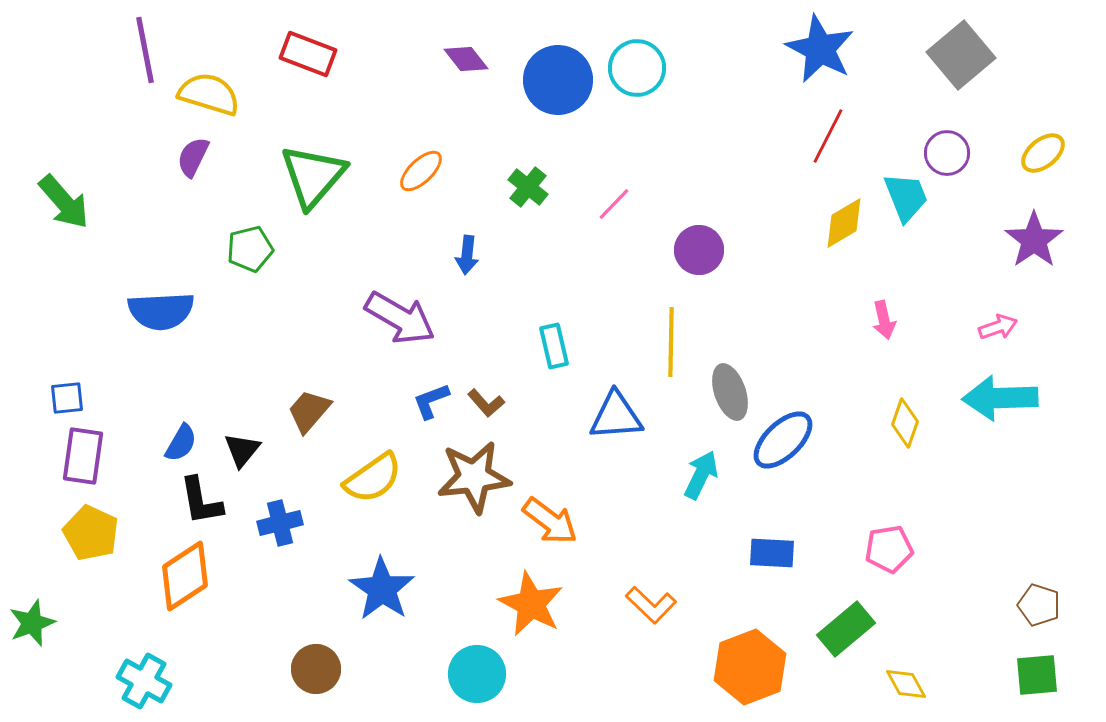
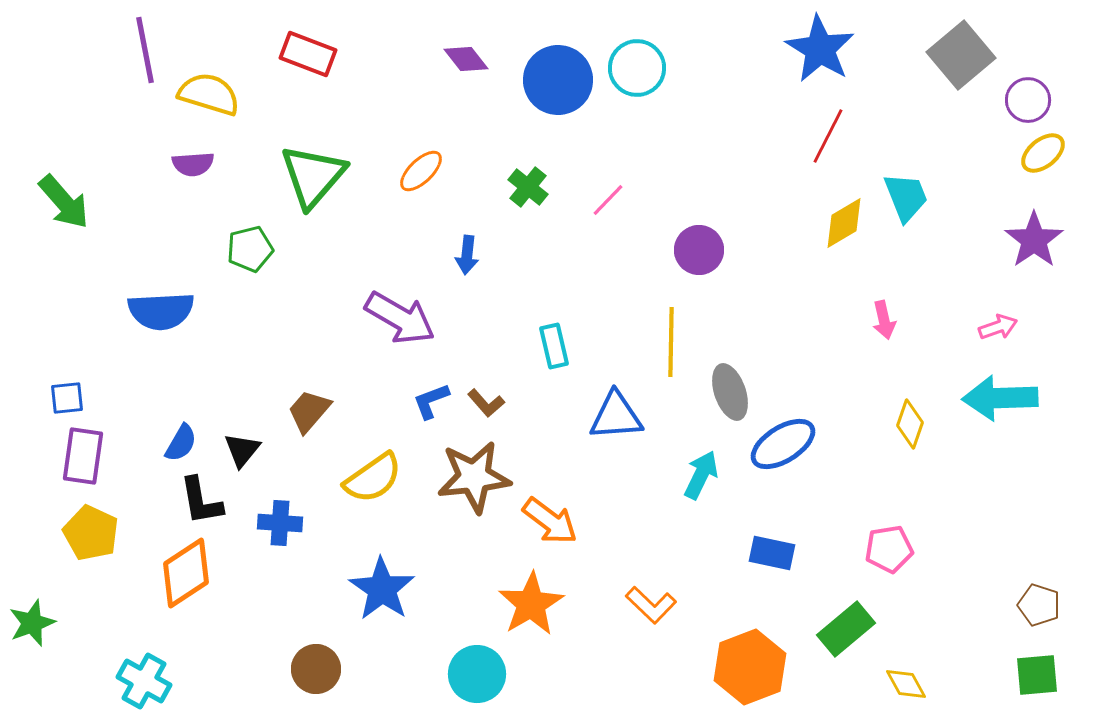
blue star at (820, 49): rotated 4 degrees clockwise
purple circle at (947, 153): moved 81 px right, 53 px up
purple semicircle at (193, 157): moved 7 px down; rotated 120 degrees counterclockwise
pink line at (614, 204): moved 6 px left, 4 px up
yellow diamond at (905, 423): moved 5 px right, 1 px down
blue ellipse at (783, 440): moved 4 px down; rotated 12 degrees clockwise
blue cross at (280, 523): rotated 18 degrees clockwise
blue rectangle at (772, 553): rotated 9 degrees clockwise
orange diamond at (185, 576): moved 1 px right, 3 px up
orange star at (531, 604): rotated 14 degrees clockwise
